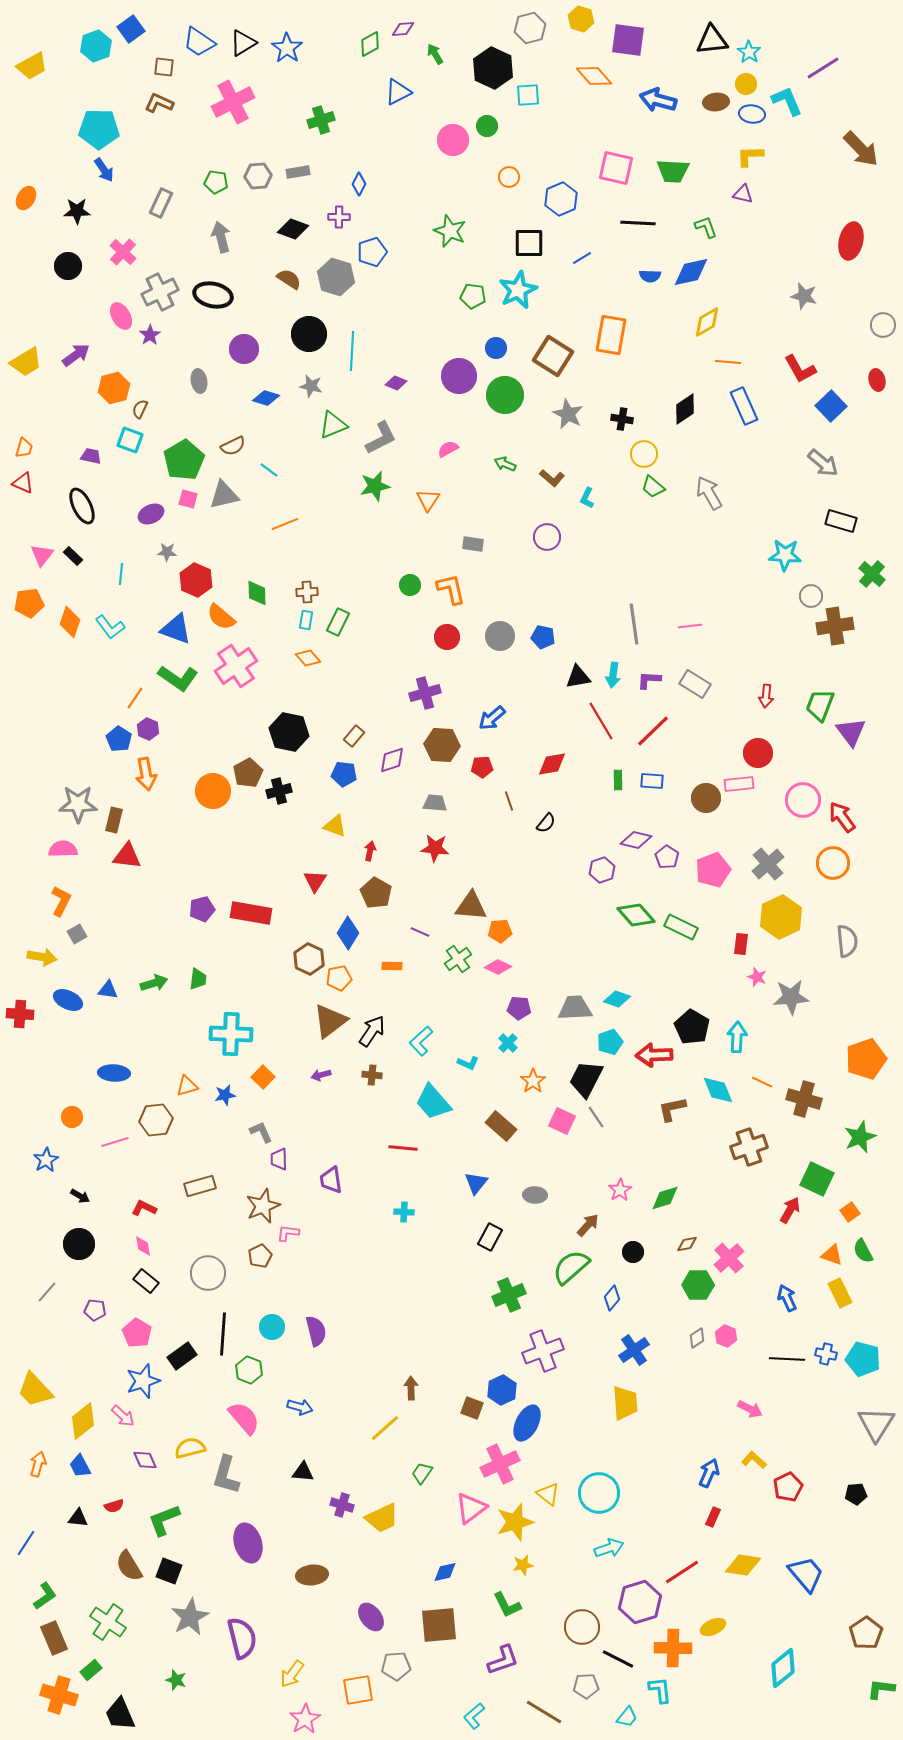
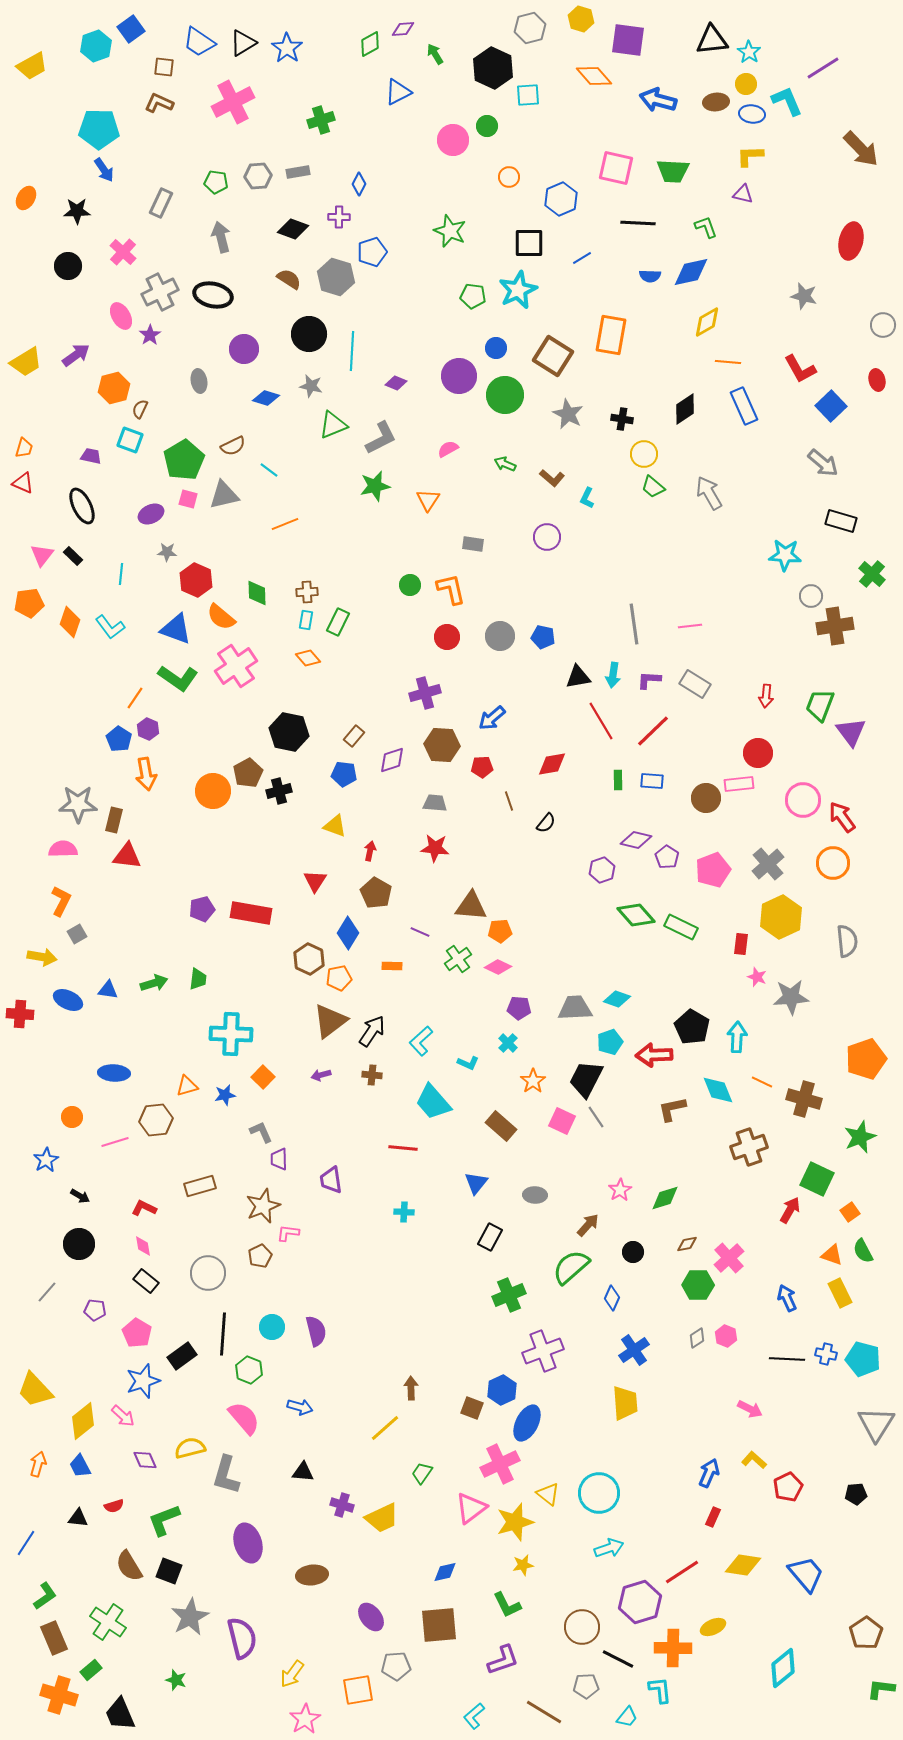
blue diamond at (612, 1298): rotated 15 degrees counterclockwise
